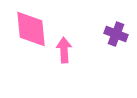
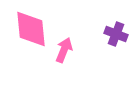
pink arrow: rotated 25 degrees clockwise
